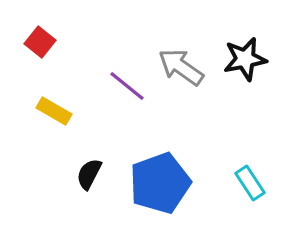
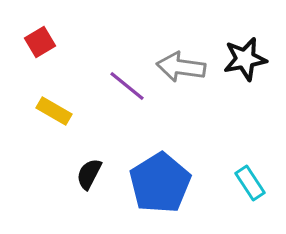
red square: rotated 20 degrees clockwise
gray arrow: rotated 27 degrees counterclockwise
blue pentagon: rotated 12 degrees counterclockwise
